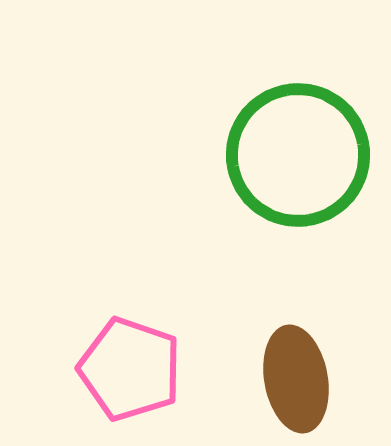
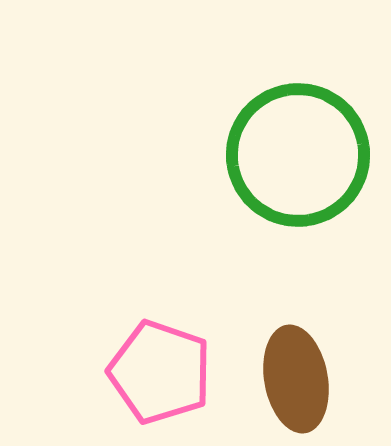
pink pentagon: moved 30 px right, 3 px down
